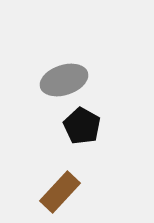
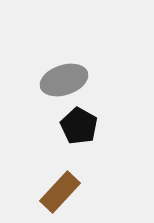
black pentagon: moved 3 px left
